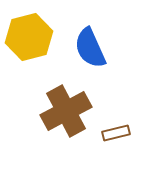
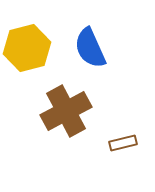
yellow hexagon: moved 2 px left, 11 px down
brown rectangle: moved 7 px right, 10 px down
